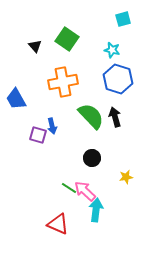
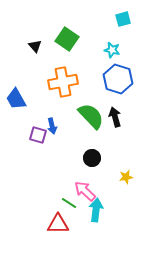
green line: moved 15 px down
red triangle: rotated 25 degrees counterclockwise
